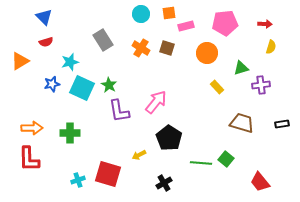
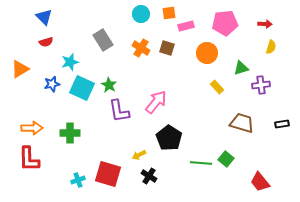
orange triangle: moved 8 px down
black cross: moved 15 px left, 7 px up; rotated 28 degrees counterclockwise
